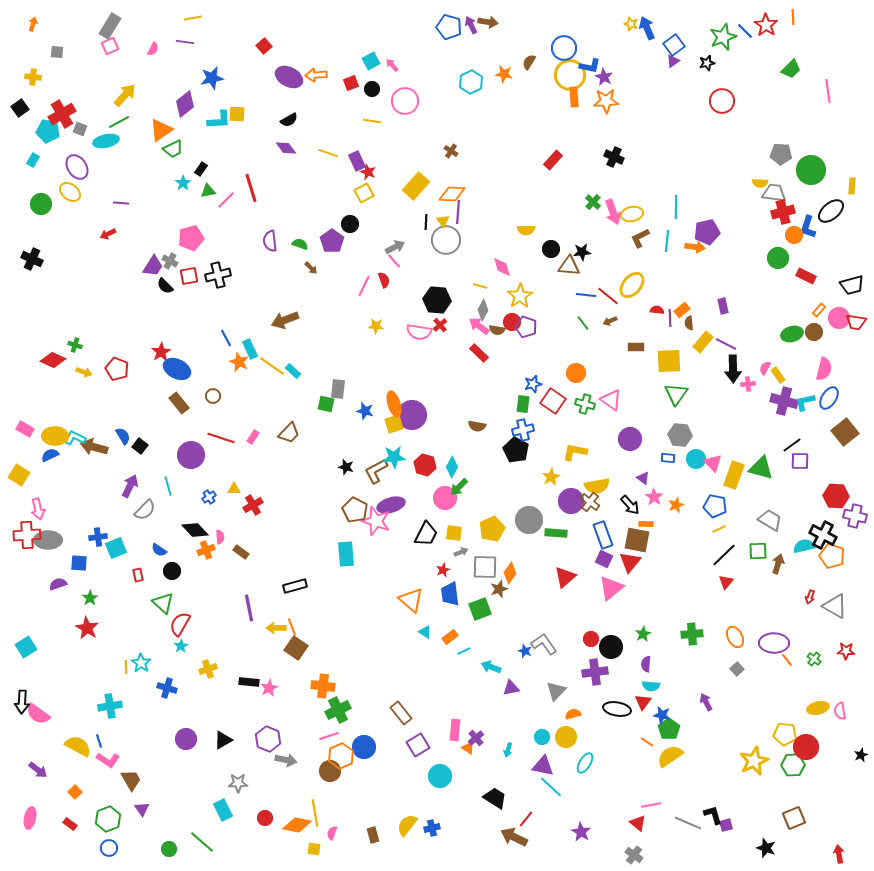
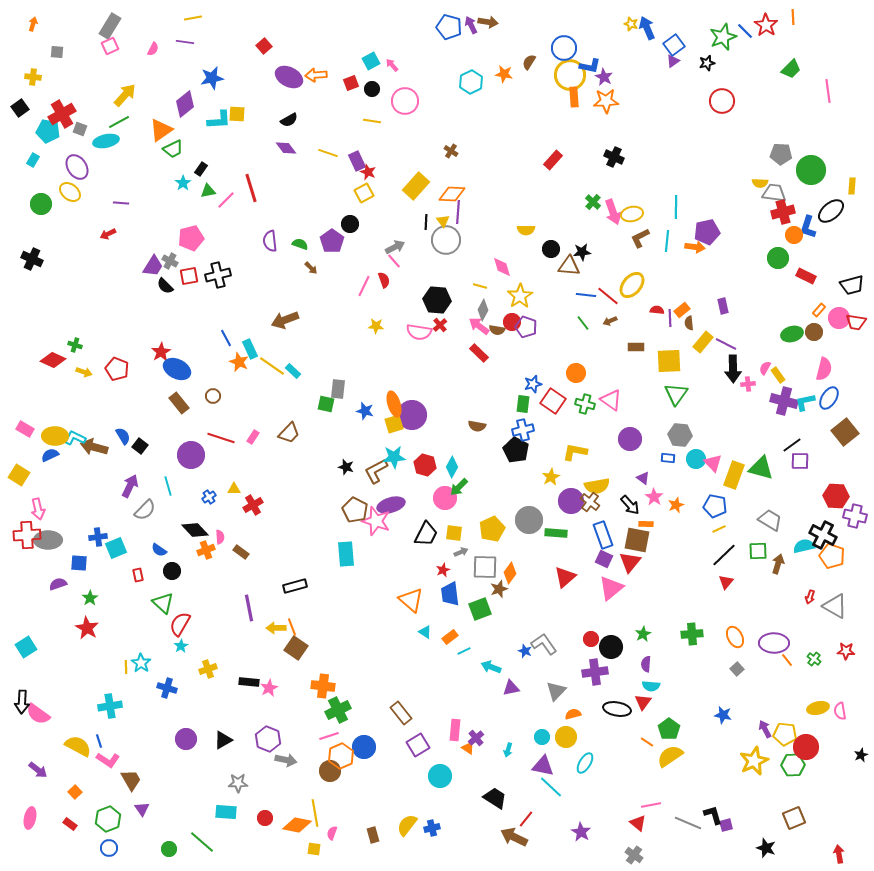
purple arrow at (706, 702): moved 59 px right, 27 px down
blue star at (662, 715): moved 61 px right
cyan rectangle at (223, 810): moved 3 px right, 2 px down; rotated 60 degrees counterclockwise
